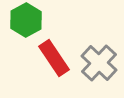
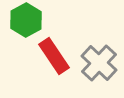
red rectangle: moved 2 px up
